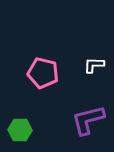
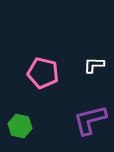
purple L-shape: moved 2 px right
green hexagon: moved 4 px up; rotated 10 degrees clockwise
